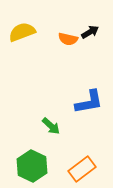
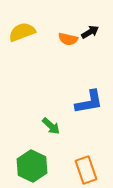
orange rectangle: moved 4 px right, 1 px down; rotated 72 degrees counterclockwise
